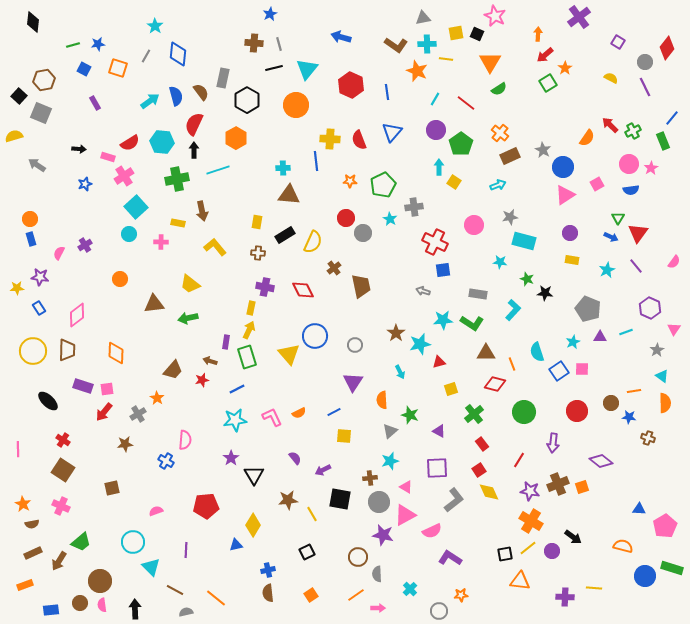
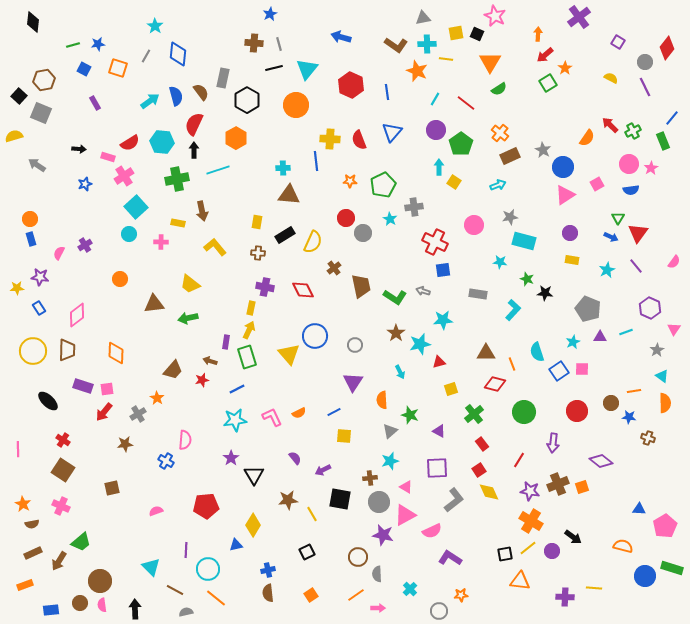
green L-shape at (472, 323): moved 77 px left, 26 px up
cyan circle at (133, 542): moved 75 px right, 27 px down
